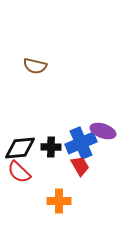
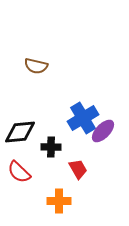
brown semicircle: moved 1 px right
purple ellipse: rotated 65 degrees counterclockwise
blue cross: moved 2 px right, 25 px up; rotated 8 degrees counterclockwise
black diamond: moved 16 px up
red trapezoid: moved 2 px left, 3 px down
